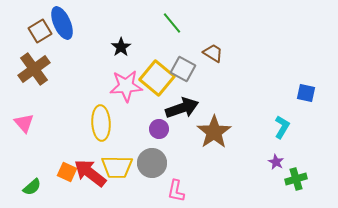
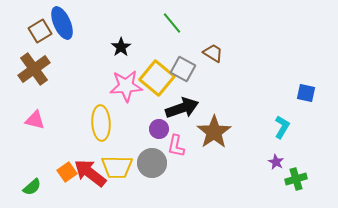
pink triangle: moved 11 px right, 3 px up; rotated 35 degrees counterclockwise
orange square: rotated 30 degrees clockwise
pink L-shape: moved 45 px up
